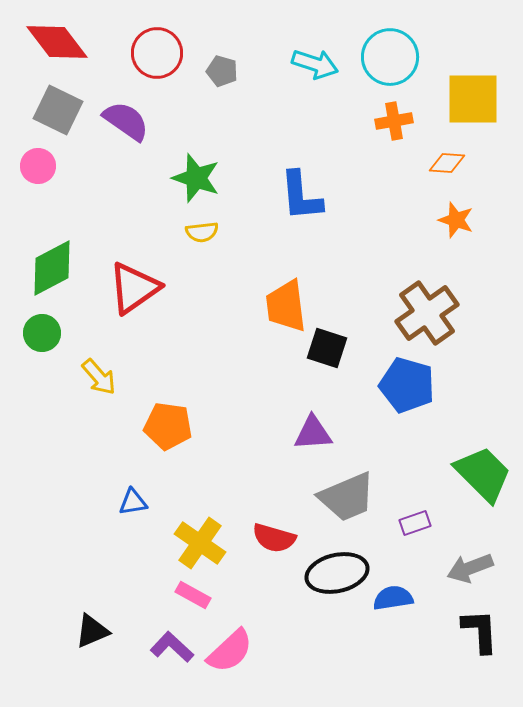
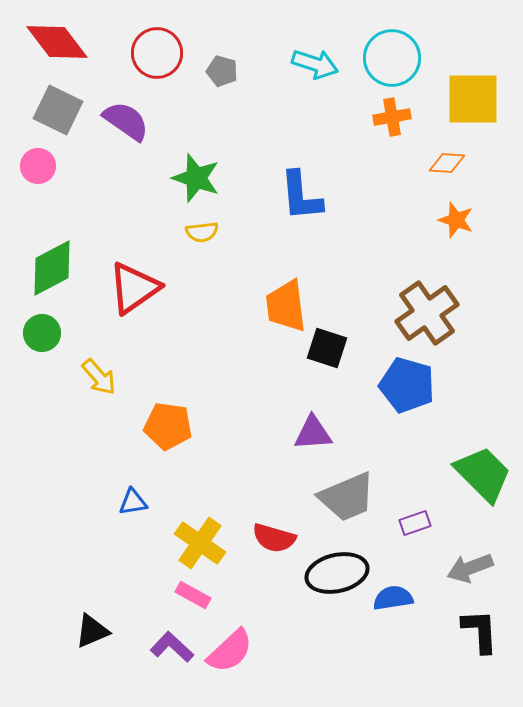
cyan circle: moved 2 px right, 1 px down
orange cross: moved 2 px left, 4 px up
